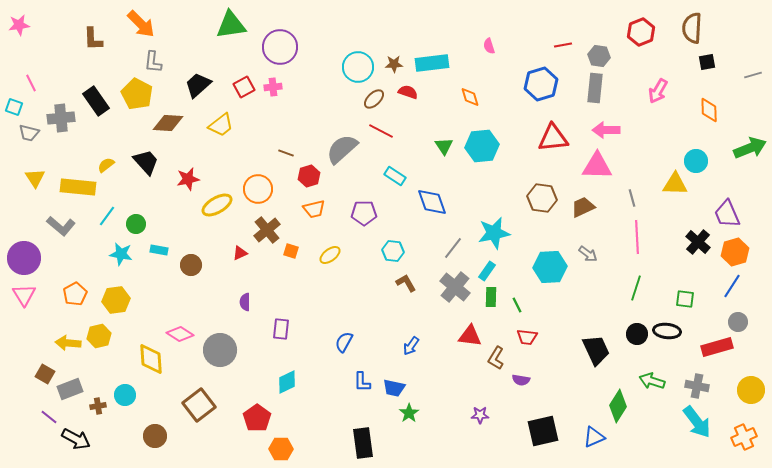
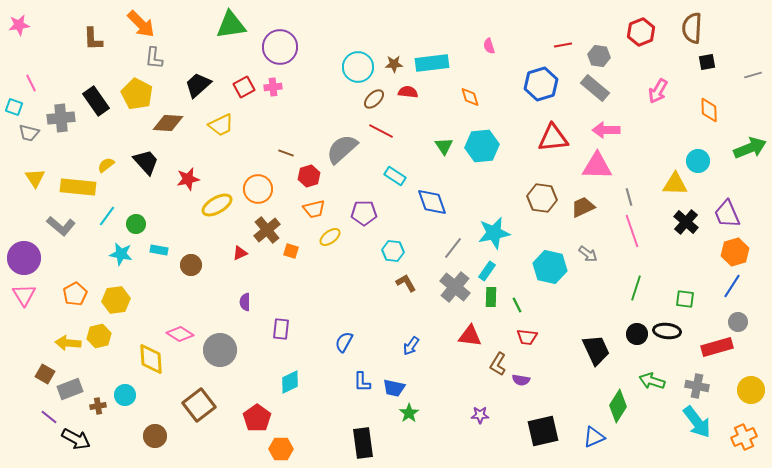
gray L-shape at (153, 62): moved 1 px right, 4 px up
gray rectangle at (595, 88): rotated 56 degrees counterclockwise
red semicircle at (408, 92): rotated 12 degrees counterclockwise
yellow trapezoid at (221, 125): rotated 12 degrees clockwise
cyan circle at (696, 161): moved 2 px right
gray line at (632, 198): moved 3 px left, 1 px up
pink line at (637, 237): moved 5 px left, 6 px up; rotated 16 degrees counterclockwise
black cross at (698, 242): moved 12 px left, 20 px up
yellow ellipse at (330, 255): moved 18 px up
cyan hexagon at (550, 267): rotated 16 degrees clockwise
brown L-shape at (496, 358): moved 2 px right, 6 px down
cyan diamond at (287, 382): moved 3 px right
